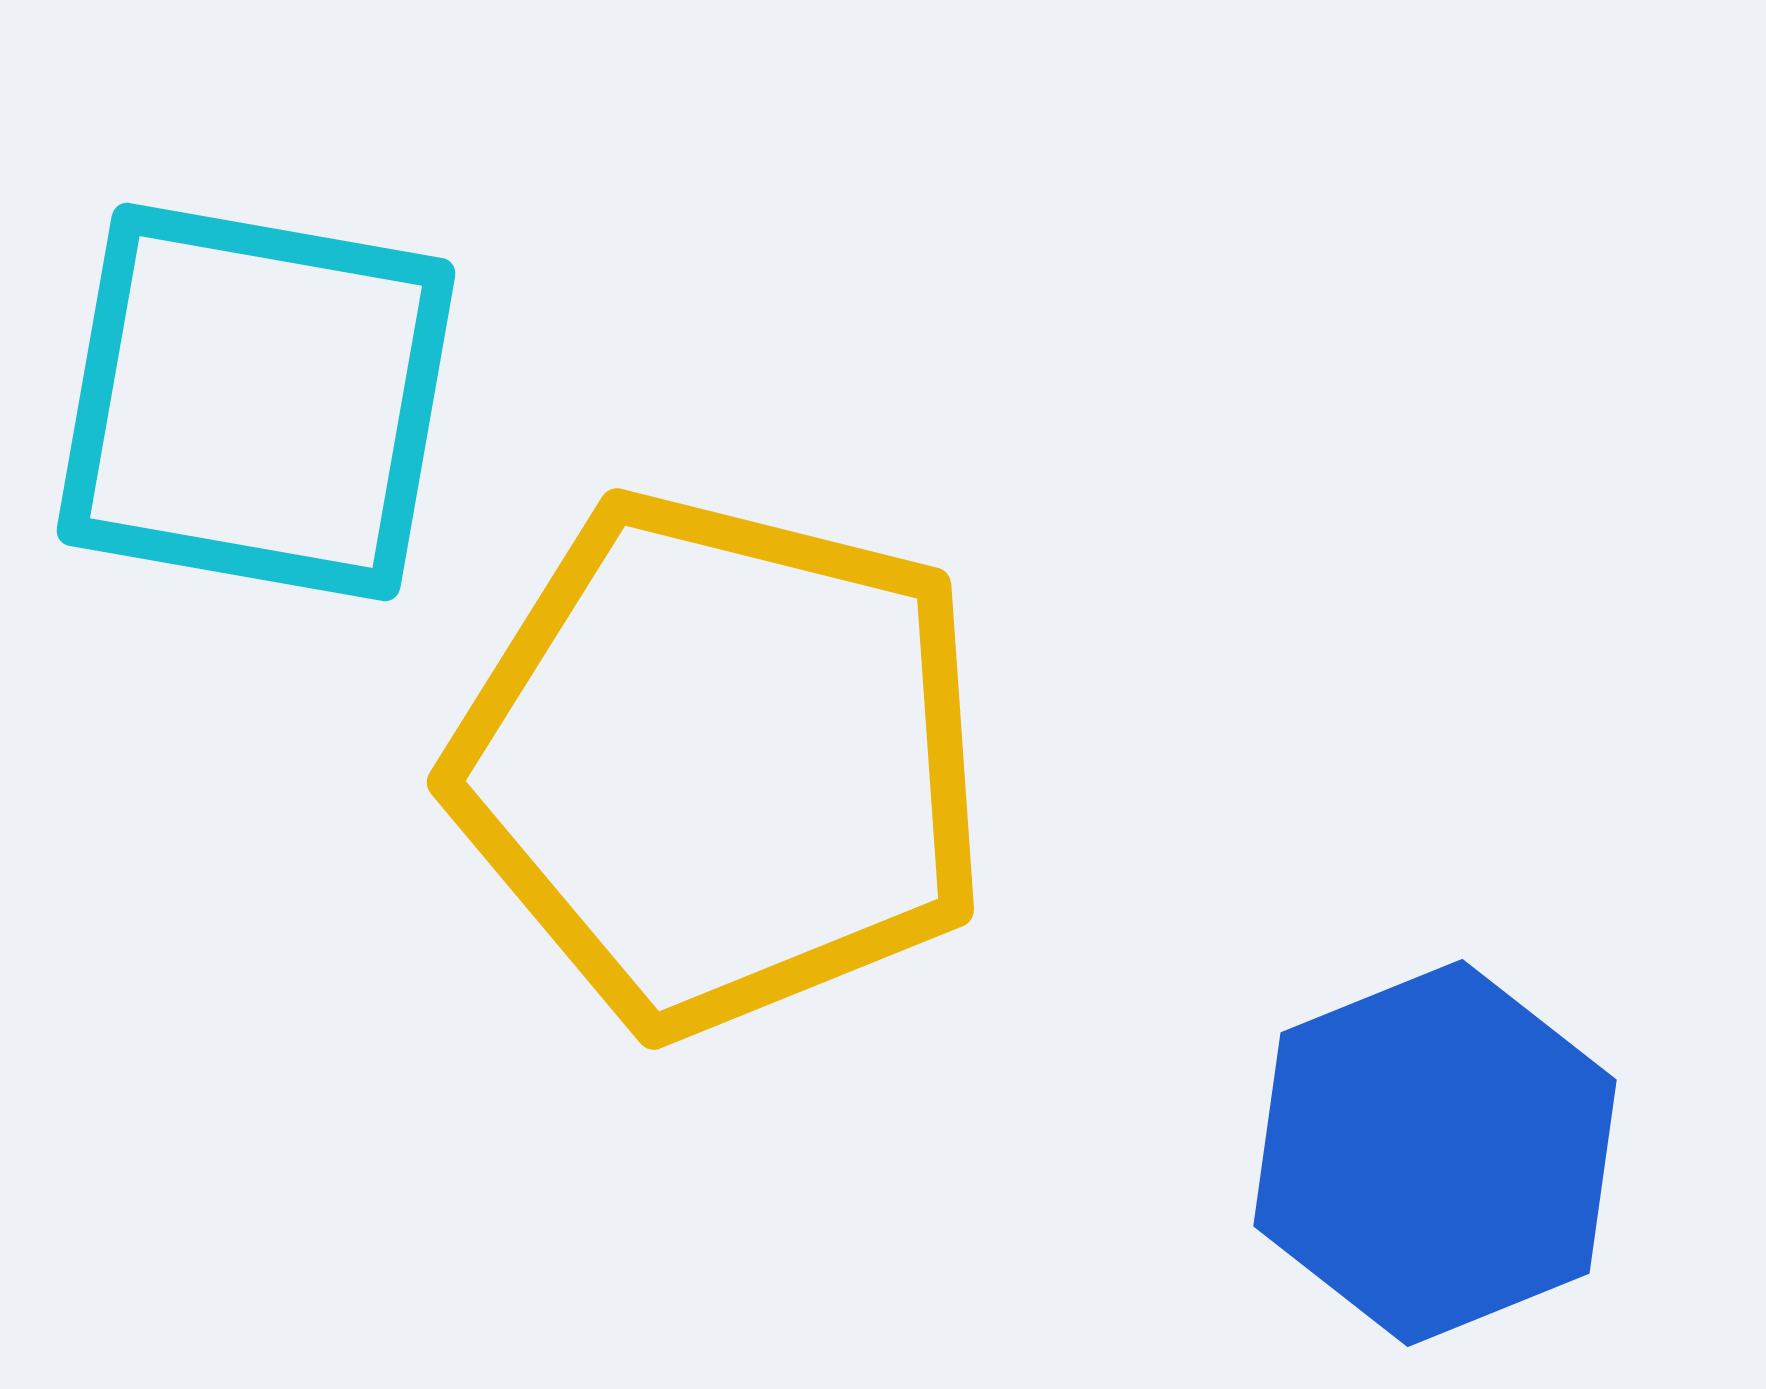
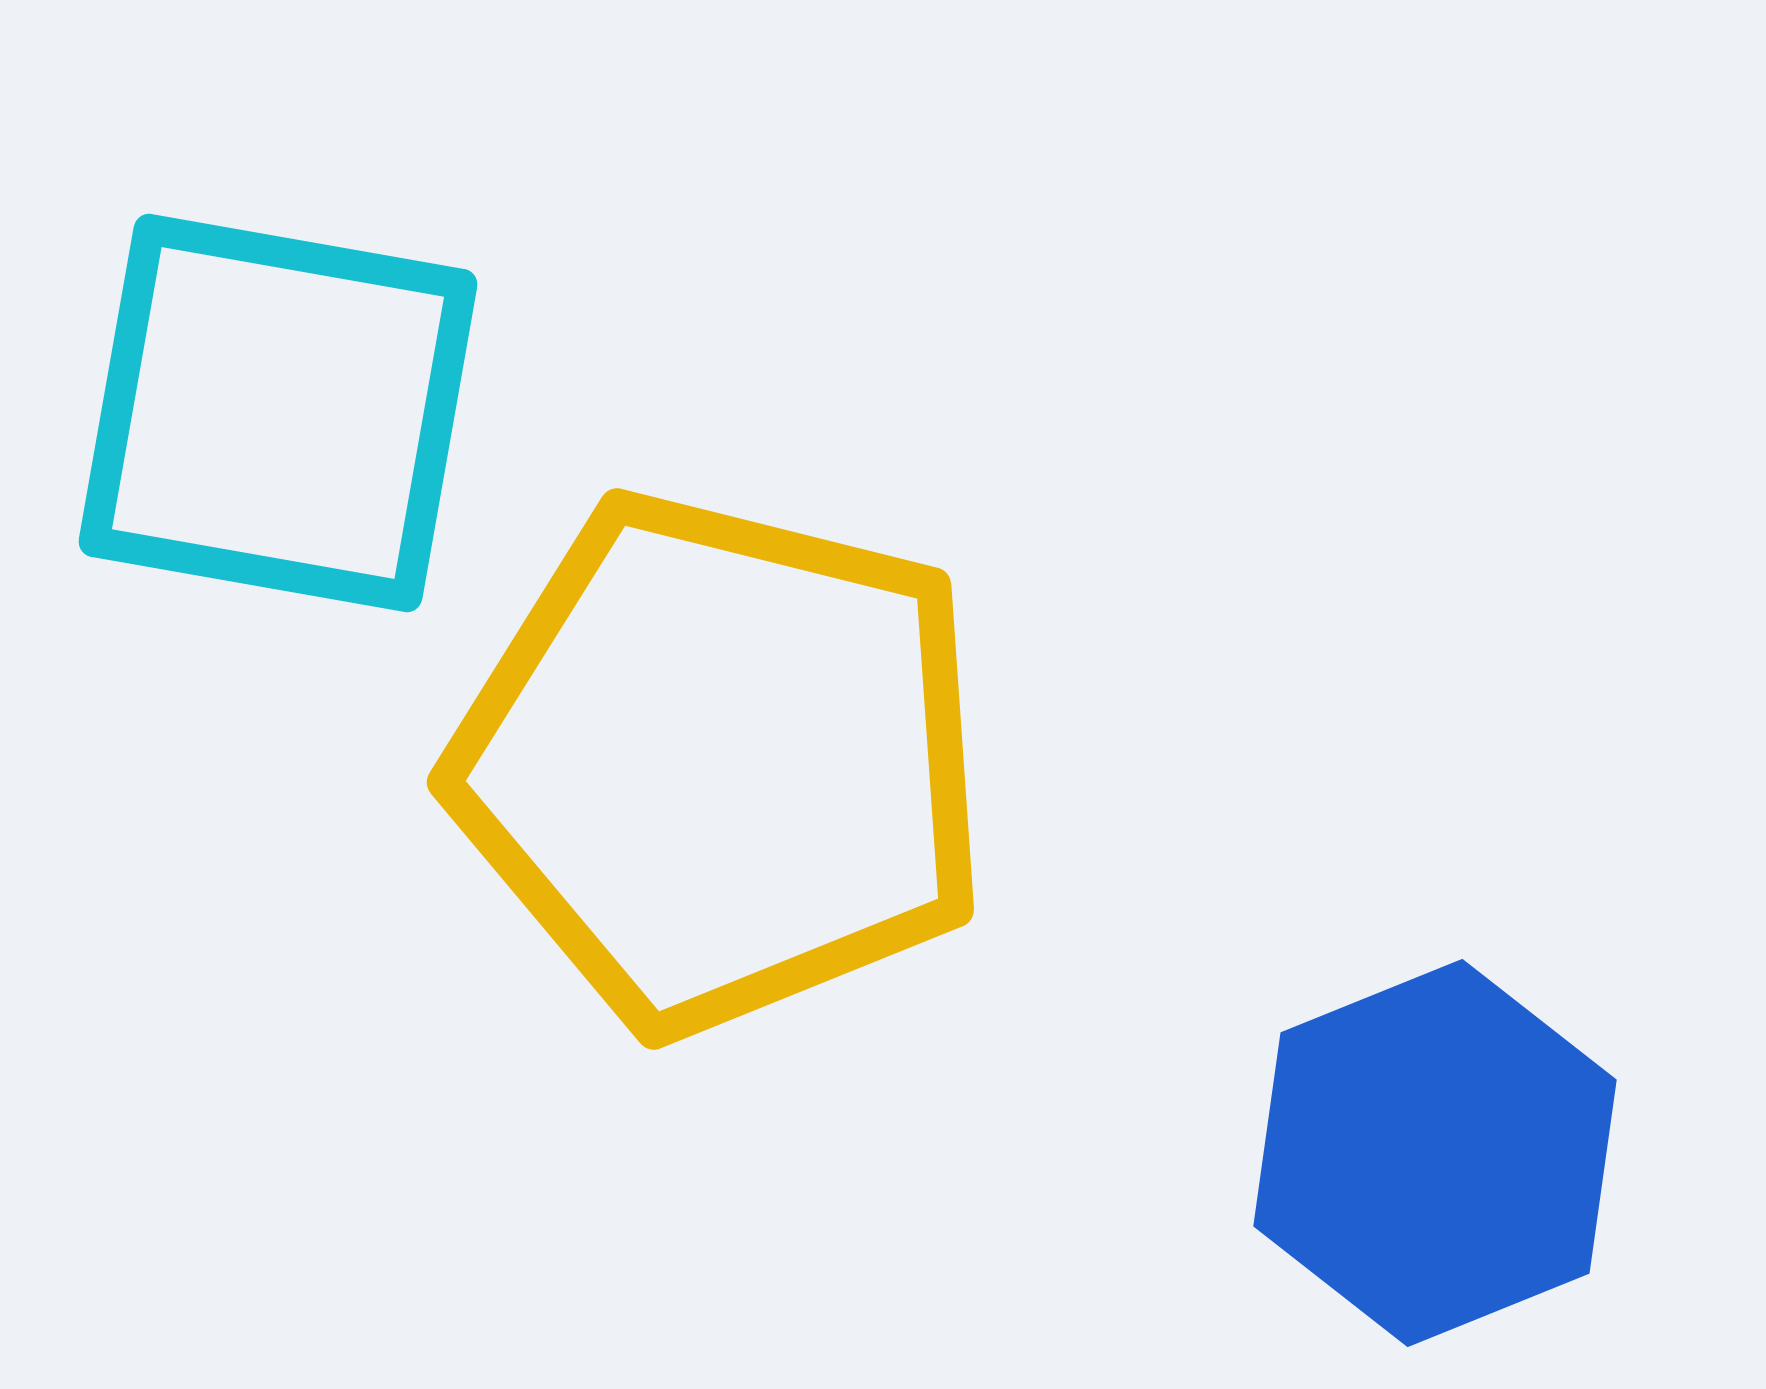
cyan square: moved 22 px right, 11 px down
